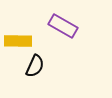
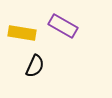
yellow rectangle: moved 4 px right, 8 px up; rotated 8 degrees clockwise
